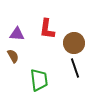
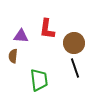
purple triangle: moved 4 px right, 2 px down
brown semicircle: rotated 144 degrees counterclockwise
